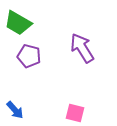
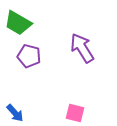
blue arrow: moved 3 px down
